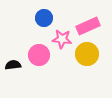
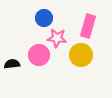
pink rectangle: rotated 50 degrees counterclockwise
pink star: moved 5 px left, 1 px up
yellow circle: moved 6 px left, 1 px down
black semicircle: moved 1 px left, 1 px up
